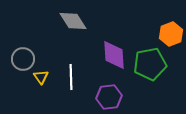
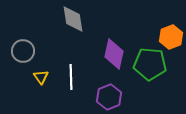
gray diamond: moved 2 px up; rotated 24 degrees clockwise
orange hexagon: moved 3 px down
purple diamond: moved 1 px up; rotated 16 degrees clockwise
gray circle: moved 8 px up
green pentagon: rotated 16 degrees clockwise
purple hexagon: rotated 15 degrees counterclockwise
